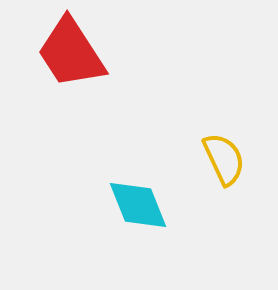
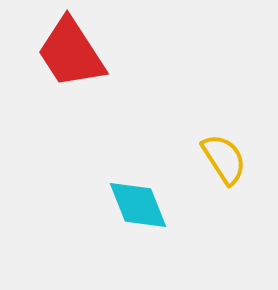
yellow semicircle: rotated 8 degrees counterclockwise
